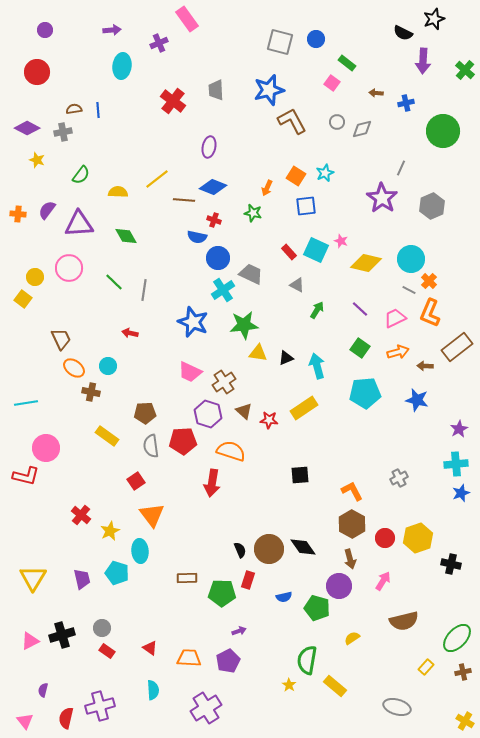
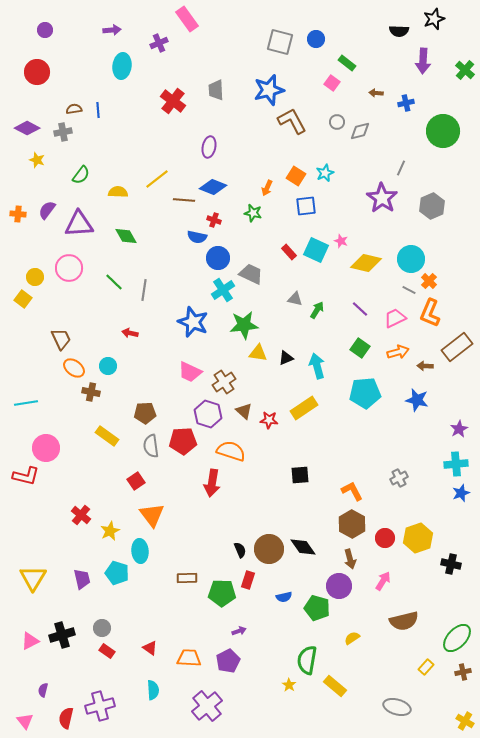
black semicircle at (403, 33): moved 4 px left, 2 px up; rotated 24 degrees counterclockwise
gray diamond at (362, 129): moved 2 px left, 2 px down
gray triangle at (297, 285): moved 2 px left, 14 px down; rotated 14 degrees counterclockwise
purple cross at (206, 708): moved 1 px right, 2 px up; rotated 8 degrees counterclockwise
